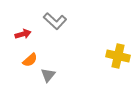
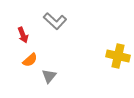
red arrow: moved 1 px down; rotated 84 degrees clockwise
gray triangle: moved 1 px right, 1 px down
